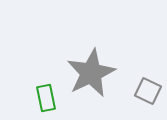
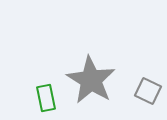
gray star: moved 7 px down; rotated 15 degrees counterclockwise
